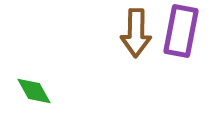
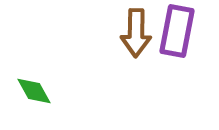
purple rectangle: moved 4 px left
